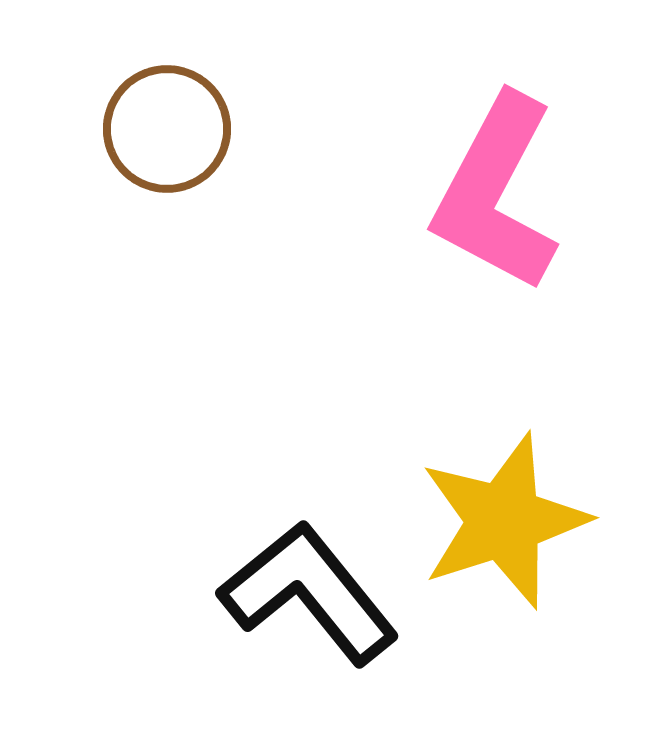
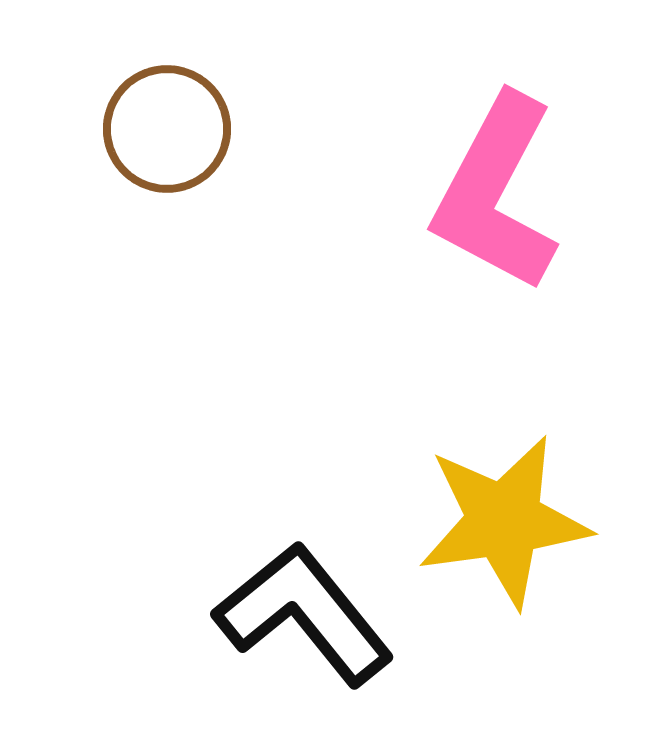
yellow star: rotated 10 degrees clockwise
black L-shape: moved 5 px left, 21 px down
